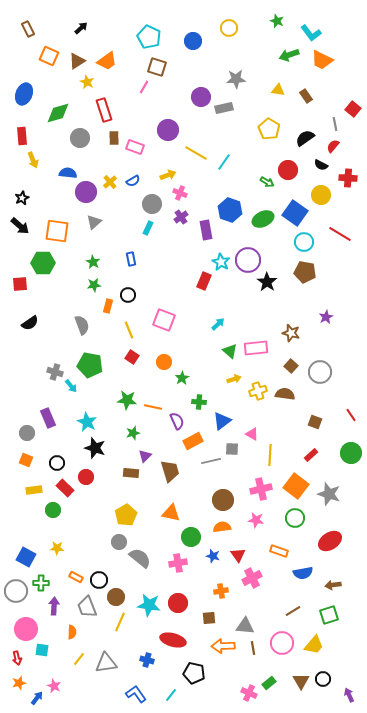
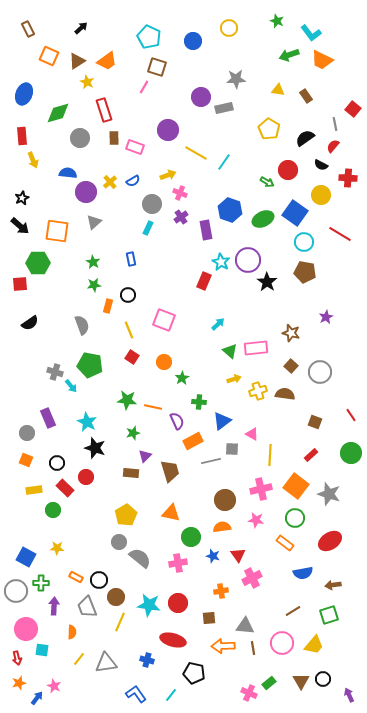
green hexagon at (43, 263): moved 5 px left
brown circle at (223, 500): moved 2 px right
orange rectangle at (279, 551): moved 6 px right, 8 px up; rotated 18 degrees clockwise
